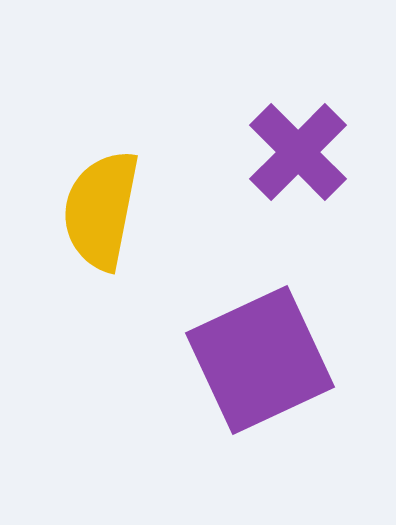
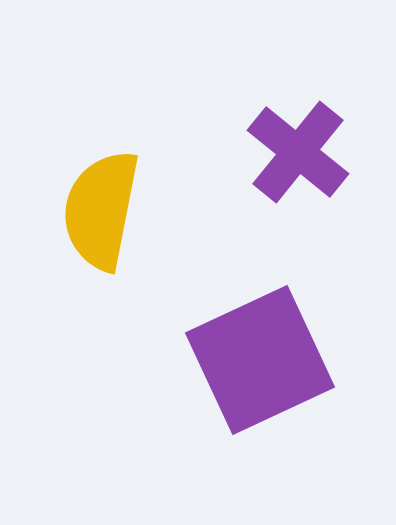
purple cross: rotated 6 degrees counterclockwise
